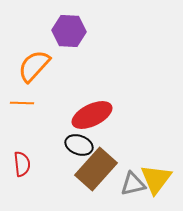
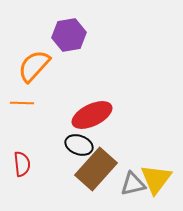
purple hexagon: moved 4 px down; rotated 12 degrees counterclockwise
